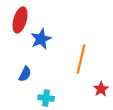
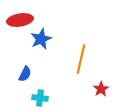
red ellipse: rotated 65 degrees clockwise
cyan cross: moved 6 px left
